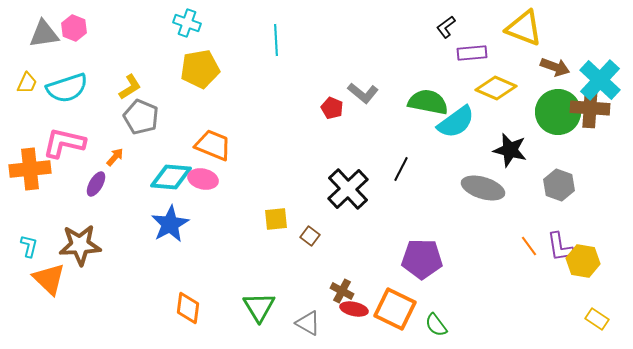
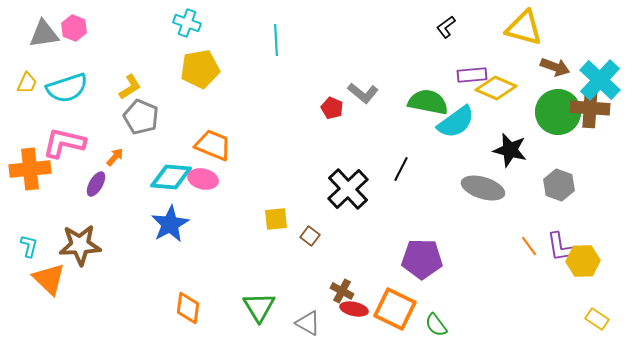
yellow triangle at (524, 28): rotated 6 degrees counterclockwise
purple rectangle at (472, 53): moved 22 px down
yellow hexagon at (583, 261): rotated 12 degrees counterclockwise
